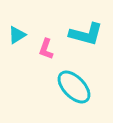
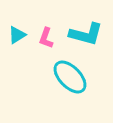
pink L-shape: moved 11 px up
cyan ellipse: moved 4 px left, 10 px up
